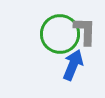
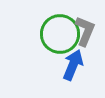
gray L-shape: rotated 20 degrees clockwise
